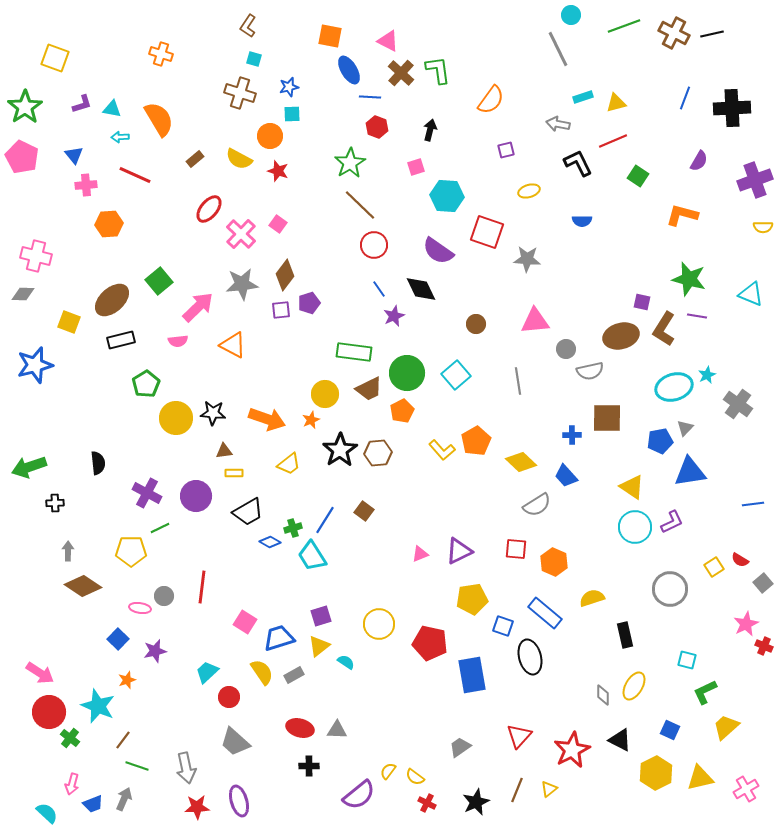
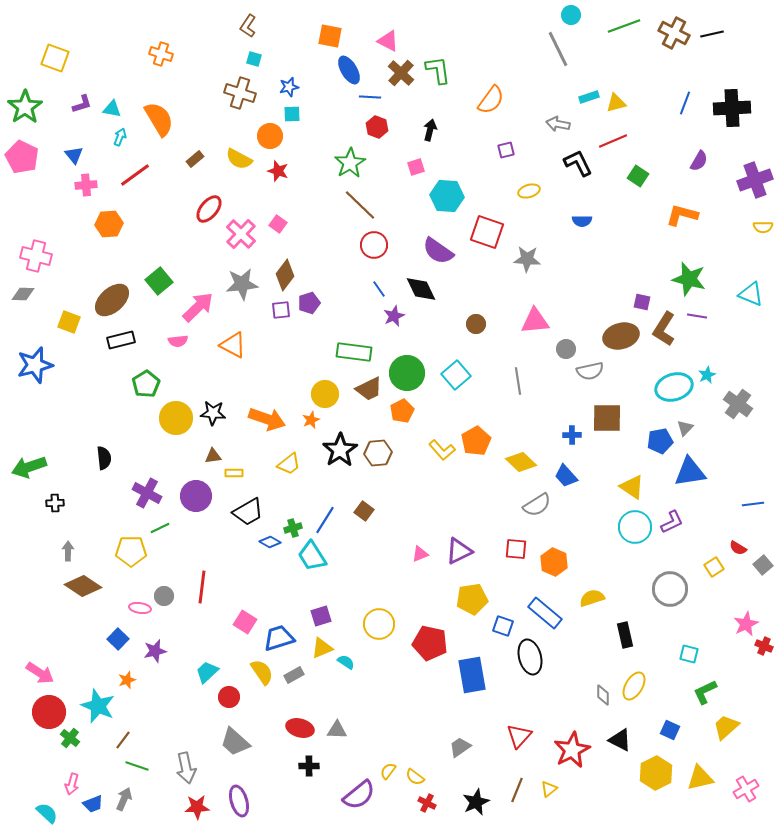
cyan rectangle at (583, 97): moved 6 px right
blue line at (685, 98): moved 5 px down
cyan arrow at (120, 137): rotated 114 degrees clockwise
red line at (135, 175): rotated 60 degrees counterclockwise
brown triangle at (224, 451): moved 11 px left, 5 px down
black semicircle at (98, 463): moved 6 px right, 5 px up
red semicircle at (740, 560): moved 2 px left, 12 px up
gray square at (763, 583): moved 18 px up
yellow triangle at (319, 646): moved 3 px right, 2 px down; rotated 15 degrees clockwise
cyan square at (687, 660): moved 2 px right, 6 px up
